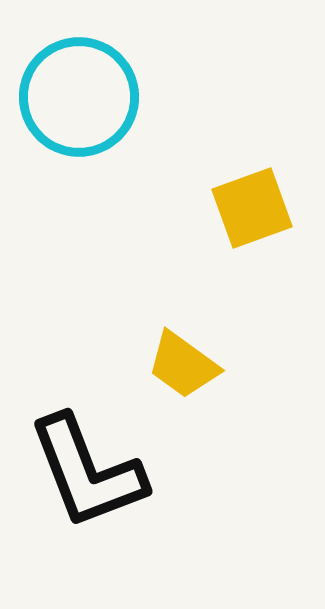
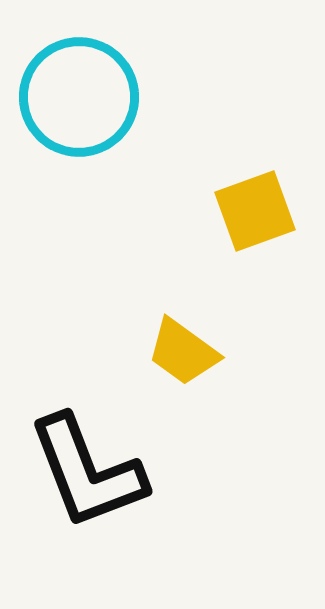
yellow square: moved 3 px right, 3 px down
yellow trapezoid: moved 13 px up
